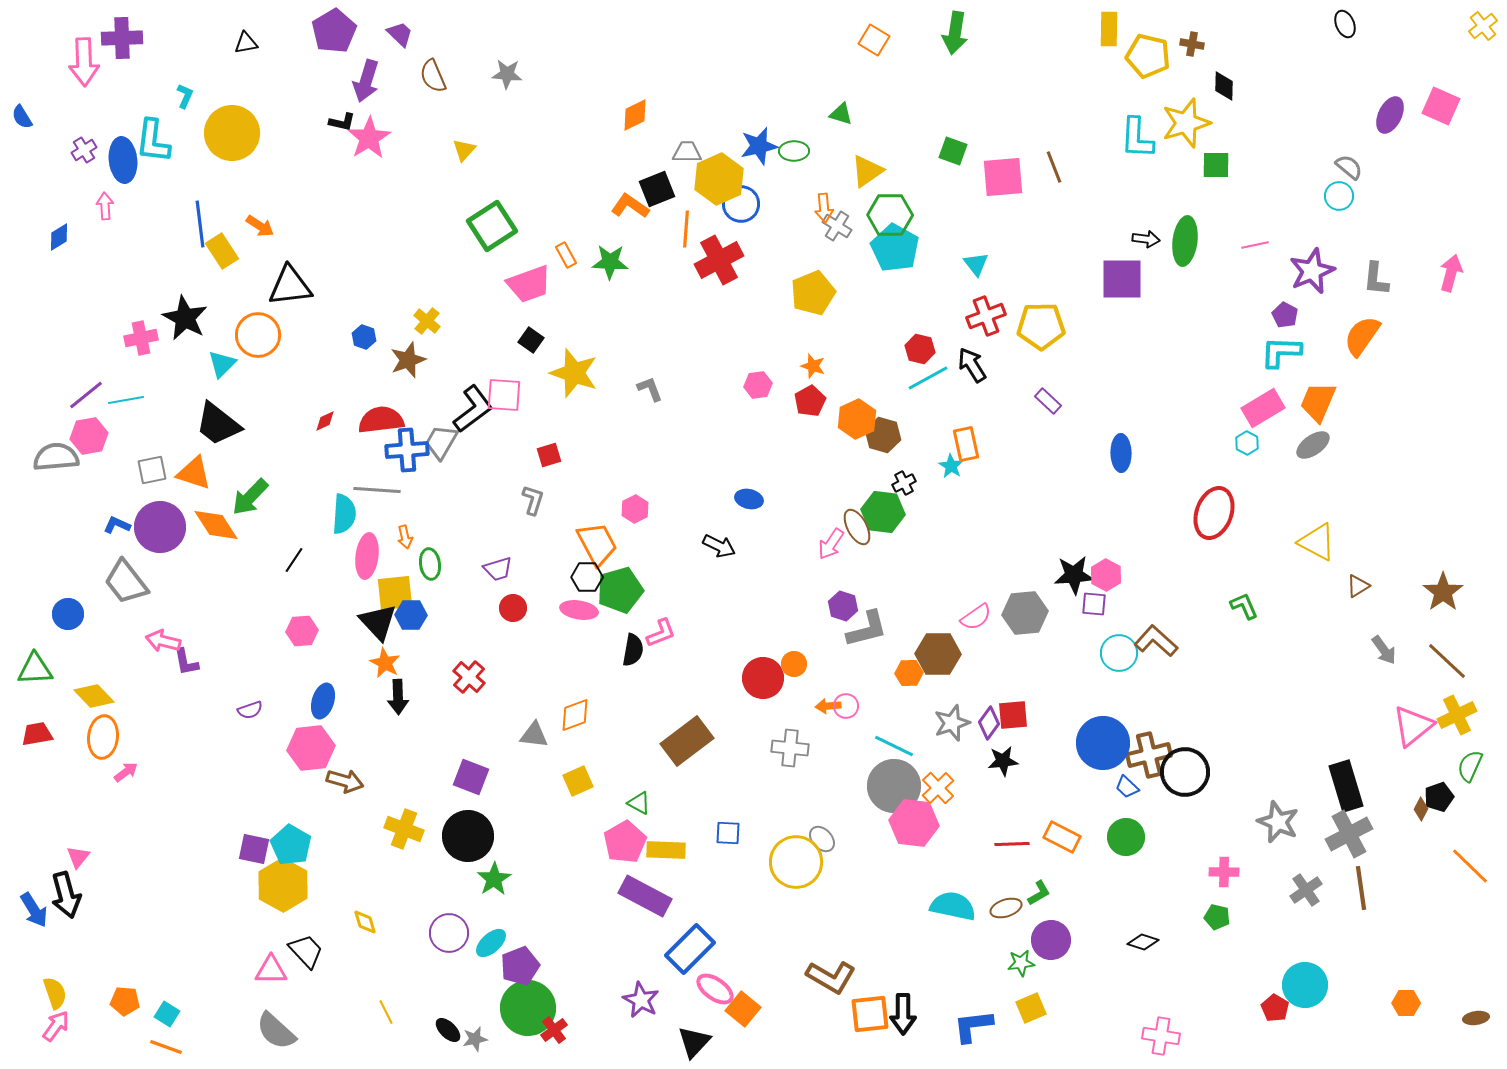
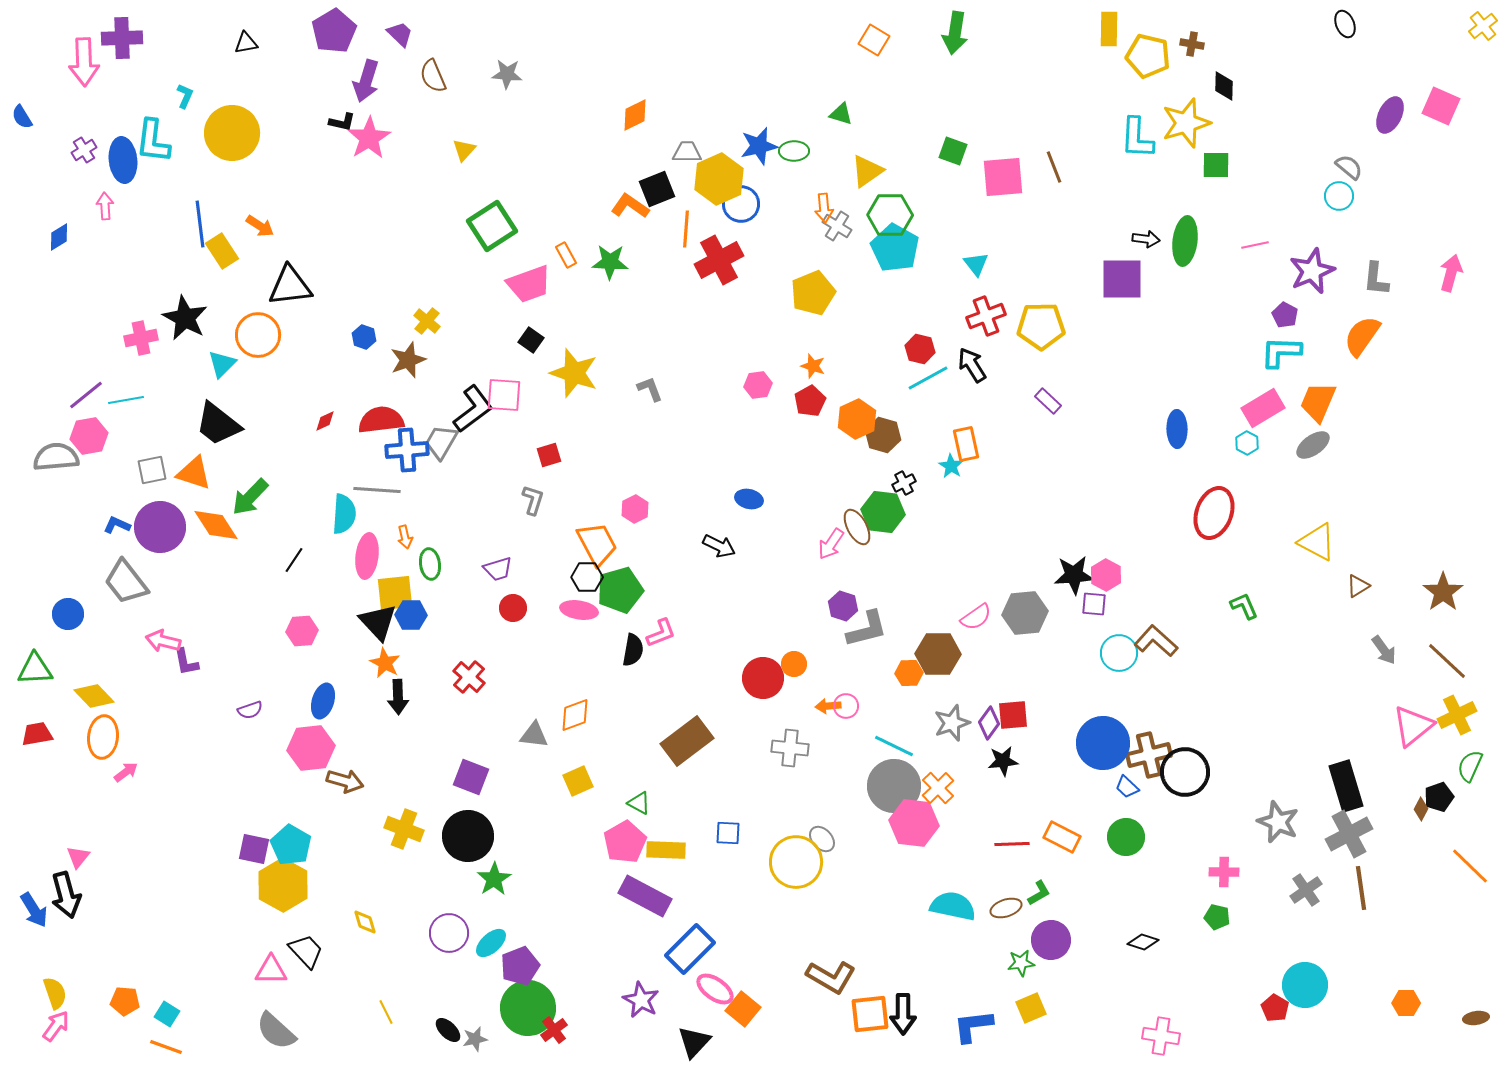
blue ellipse at (1121, 453): moved 56 px right, 24 px up
